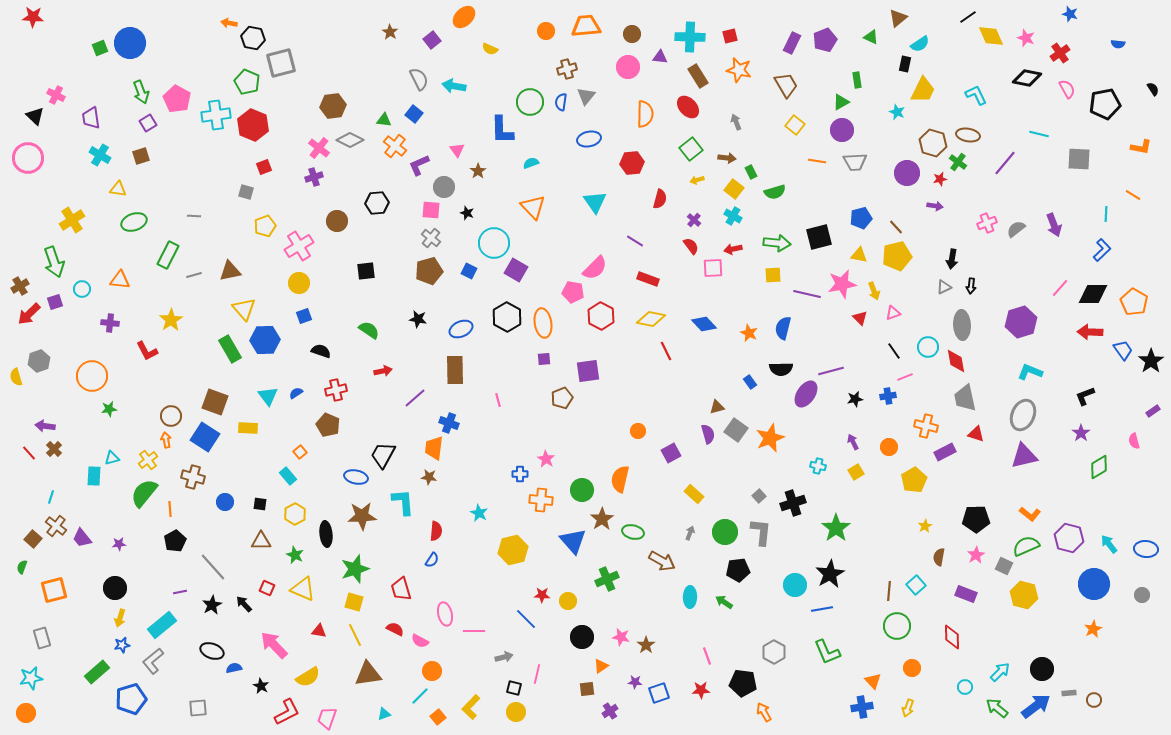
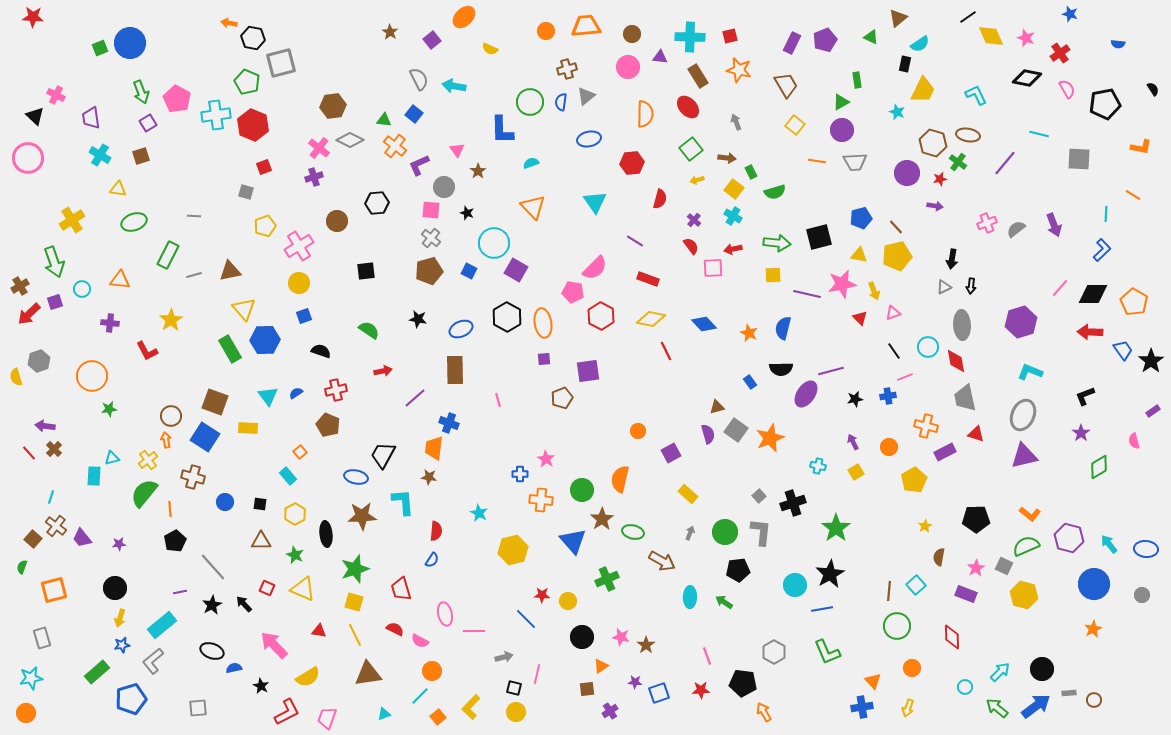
gray triangle at (586, 96): rotated 12 degrees clockwise
yellow rectangle at (694, 494): moved 6 px left
pink star at (976, 555): moved 13 px down
